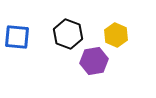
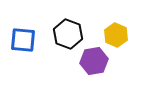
blue square: moved 6 px right, 3 px down
